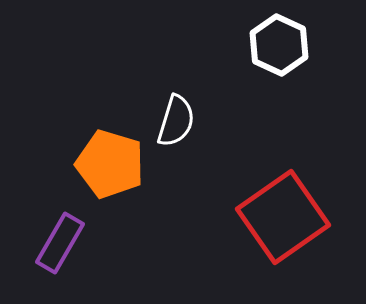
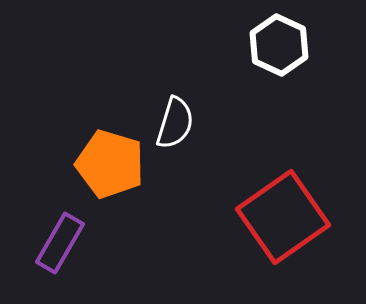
white semicircle: moved 1 px left, 2 px down
